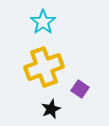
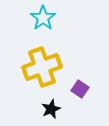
cyan star: moved 4 px up
yellow cross: moved 2 px left
